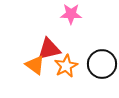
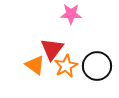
red triangle: moved 3 px right; rotated 40 degrees counterclockwise
black circle: moved 5 px left, 2 px down
